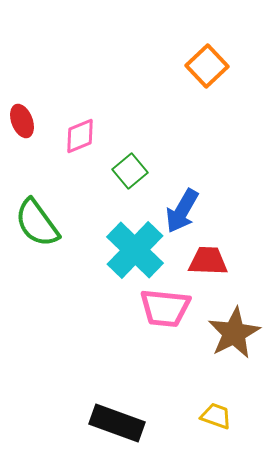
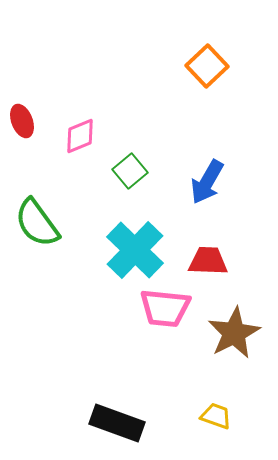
blue arrow: moved 25 px right, 29 px up
